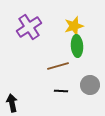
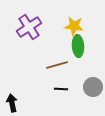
yellow star: rotated 24 degrees clockwise
green ellipse: moved 1 px right
brown line: moved 1 px left, 1 px up
gray circle: moved 3 px right, 2 px down
black line: moved 2 px up
